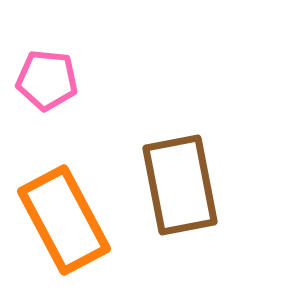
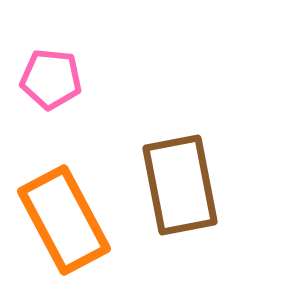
pink pentagon: moved 4 px right, 1 px up
